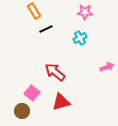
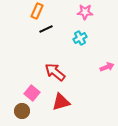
orange rectangle: moved 3 px right; rotated 56 degrees clockwise
